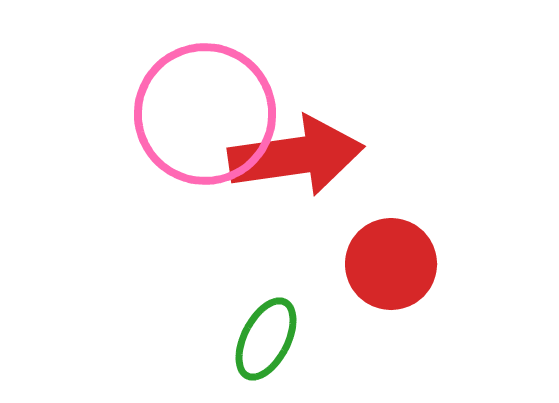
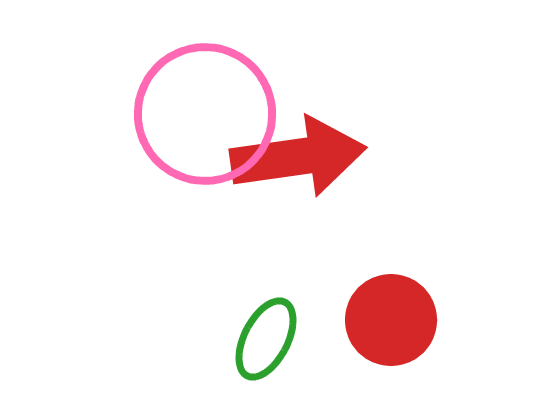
red arrow: moved 2 px right, 1 px down
red circle: moved 56 px down
